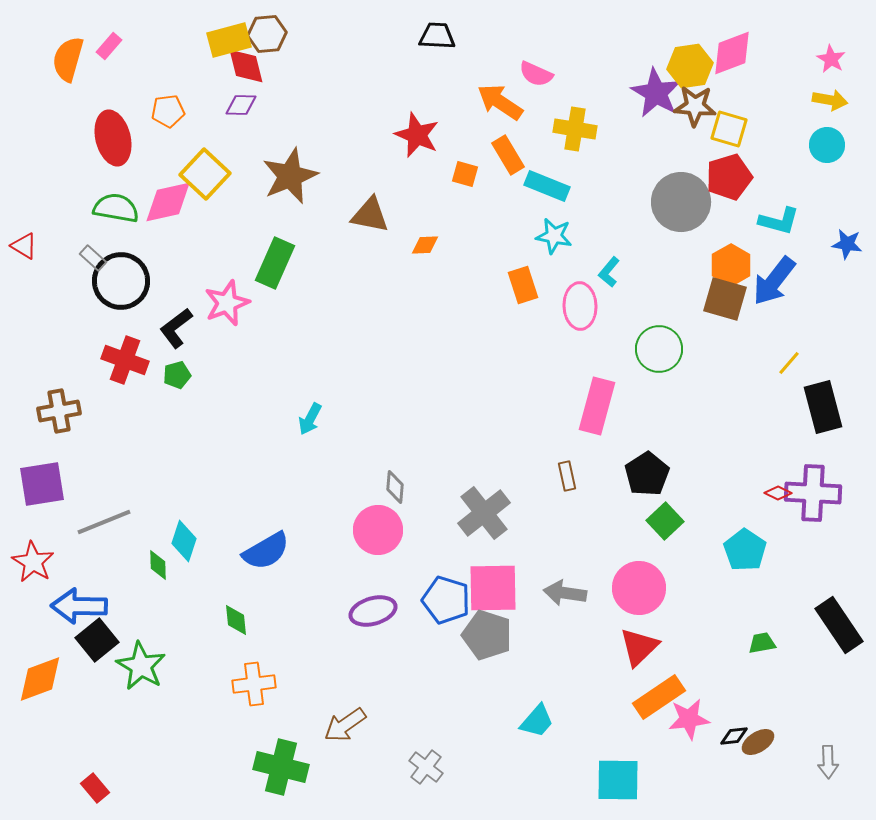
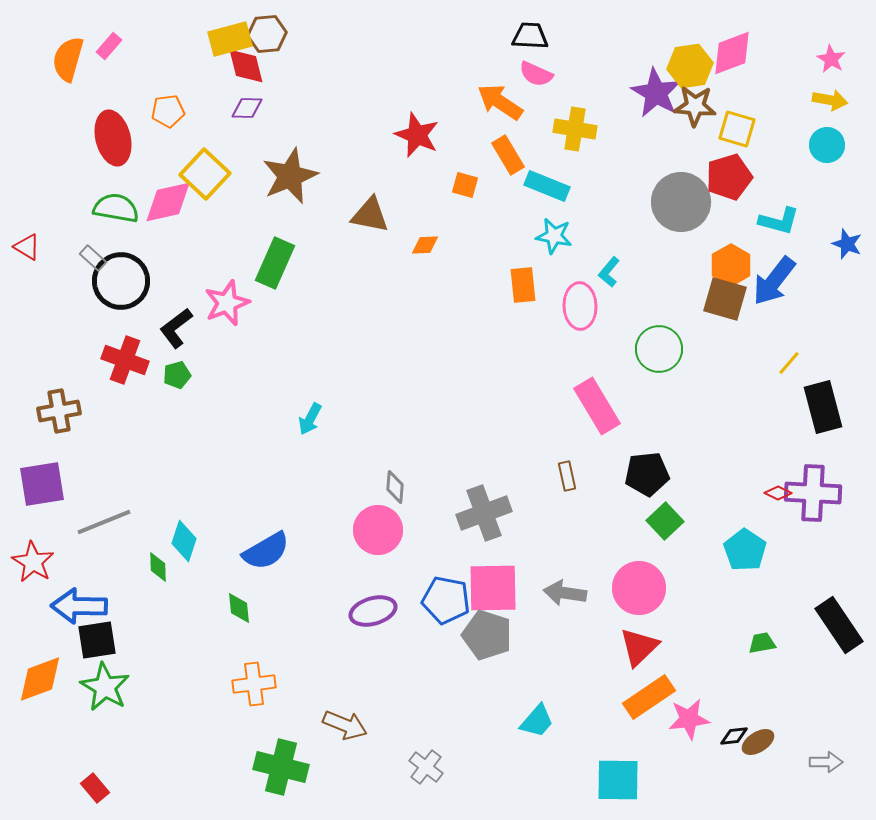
black trapezoid at (437, 36): moved 93 px right
yellow rectangle at (229, 40): moved 1 px right, 1 px up
purple diamond at (241, 105): moved 6 px right, 3 px down
yellow square at (729, 129): moved 8 px right
orange square at (465, 174): moved 11 px down
blue star at (847, 244): rotated 12 degrees clockwise
red triangle at (24, 246): moved 3 px right, 1 px down
orange rectangle at (523, 285): rotated 12 degrees clockwise
pink rectangle at (597, 406): rotated 46 degrees counterclockwise
black pentagon at (647, 474): rotated 27 degrees clockwise
gray cross at (484, 513): rotated 18 degrees clockwise
green diamond at (158, 565): moved 2 px down
blue pentagon at (446, 600): rotated 6 degrees counterclockwise
green diamond at (236, 620): moved 3 px right, 12 px up
black square at (97, 640): rotated 30 degrees clockwise
green star at (141, 666): moved 36 px left, 21 px down
orange rectangle at (659, 697): moved 10 px left
brown arrow at (345, 725): rotated 123 degrees counterclockwise
gray arrow at (828, 762): moved 2 px left; rotated 88 degrees counterclockwise
